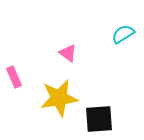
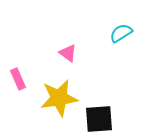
cyan semicircle: moved 2 px left, 1 px up
pink rectangle: moved 4 px right, 2 px down
